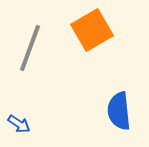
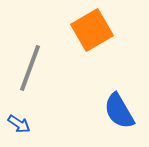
gray line: moved 20 px down
blue semicircle: rotated 24 degrees counterclockwise
